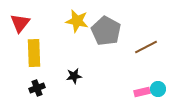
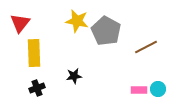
pink rectangle: moved 3 px left, 2 px up; rotated 14 degrees clockwise
